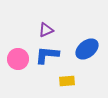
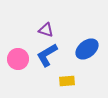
purple triangle: rotated 42 degrees clockwise
blue L-shape: rotated 35 degrees counterclockwise
